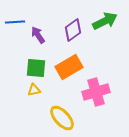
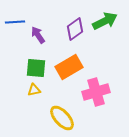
purple diamond: moved 2 px right, 1 px up
